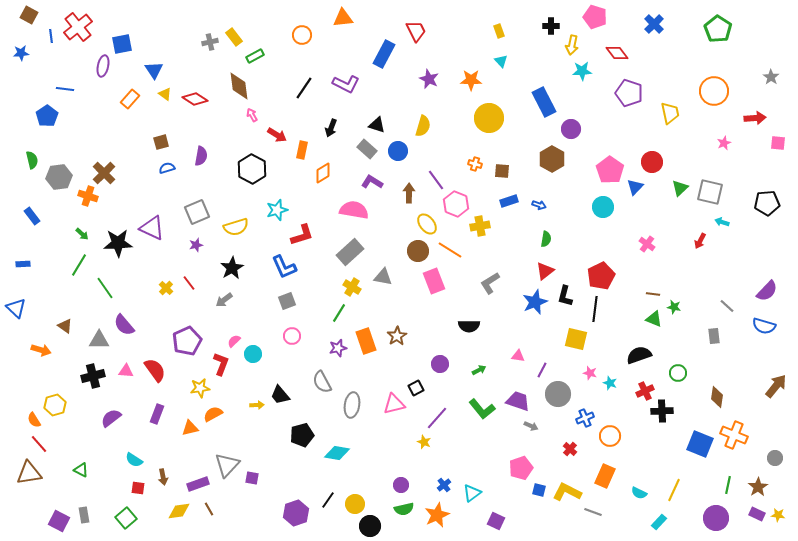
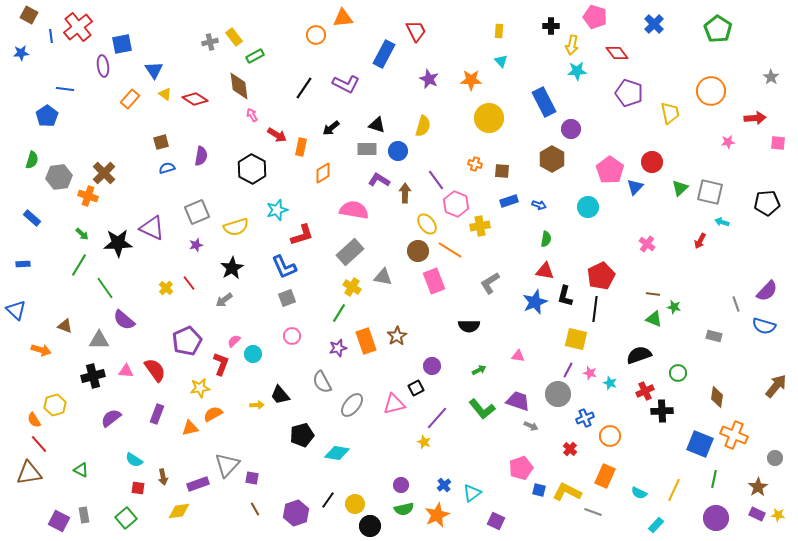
yellow rectangle at (499, 31): rotated 24 degrees clockwise
orange circle at (302, 35): moved 14 px right
purple ellipse at (103, 66): rotated 20 degrees counterclockwise
cyan star at (582, 71): moved 5 px left
orange circle at (714, 91): moved 3 px left
black arrow at (331, 128): rotated 30 degrees clockwise
pink star at (724, 143): moved 4 px right, 1 px up; rotated 16 degrees clockwise
gray rectangle at (367, 149): rotated 42 degrees counterclockwise
orange rectangle at (302, 150): moved 1 px left, 3 px up
green semicircle at (32, 160): rotated 30 degrees clockwise
purple L-shape at (372, 182): moved 7 px right, 2 px up
brown arrow at (409, 193): moved 4 px left
cyan circle at (603, 207): moved 15 px left
blue rectangle at (32, 216): moved 2 px down; rotated 12 degrees counterclockwise
red triangle at (545, 271): rotated 48 degrees clockwise
gray square at (287, 301): moved 3 px up
gray line at (727, 306): moved 9 px right, 2 px up; rotated 28 degrees clockwise
blue triangle at (16, 308): moved 2 px down
purple semicircle at (124, 325): moved 5 px up; rotated 10 degrees counterclockwise
brown triangle at (65, 326): rotated 14 degrees counterclockwise
gray rectangle at (714, 336): rotated 70 degrees counterclockwise
purple circle at (440, 364): moved 8 px left, 2 px down
purple line at (542, 370): moved 26 px right
gray ellipse at (352, 405): rotated 30 degrees clockwise
green line at (728, 485): moved 14 px left, 6 px up
brown line at (209, 509): moved 46 px right
cyan rectangle at (659, 522): moved 3 px left, 3 px down
